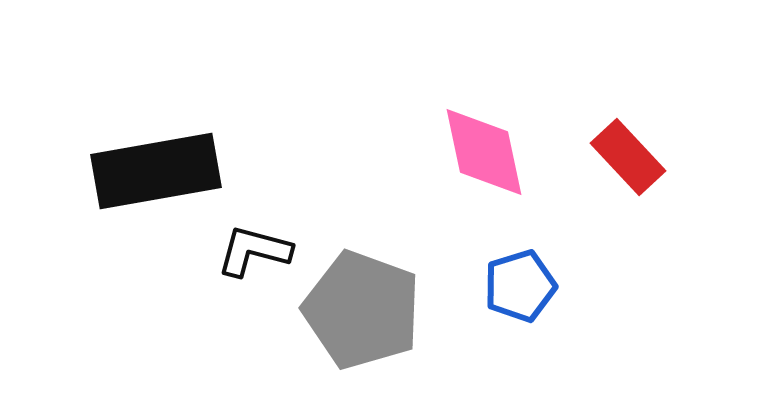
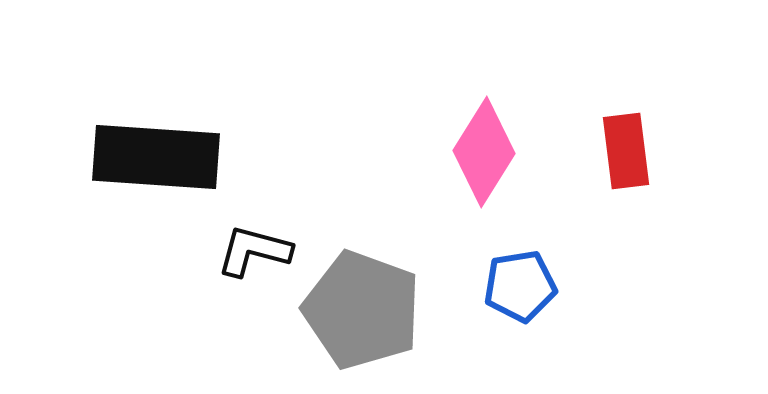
pink diamond: rotated 44 degrees clockwise
red rectangle: moved 2 px left, 6 px up; rotated 36 degrees clockwise
black rectangle: moved 14 px up; rotated 14 degrees clockwise
blue pentagon: rotated 8 degrees clockwise
